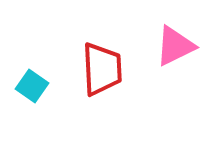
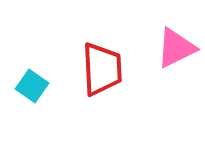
pink triangle: moved 1 px right, 2 px down
